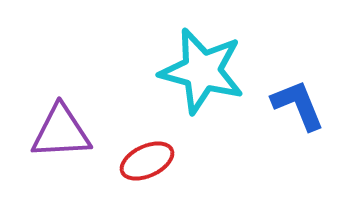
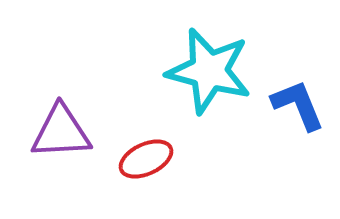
cyan star: moved 7 px right
red ellipse: moved 1 px left, 2 px up
